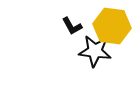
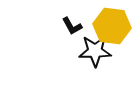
black star: rotated 8 degrees counterclockwise
